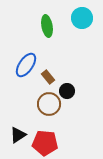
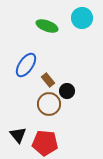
green ellipse: rotated 60 degrees counterclockwise
brown rectangle: moved 3 px down
black triangle: rotated 36 degrees counterclockwise
